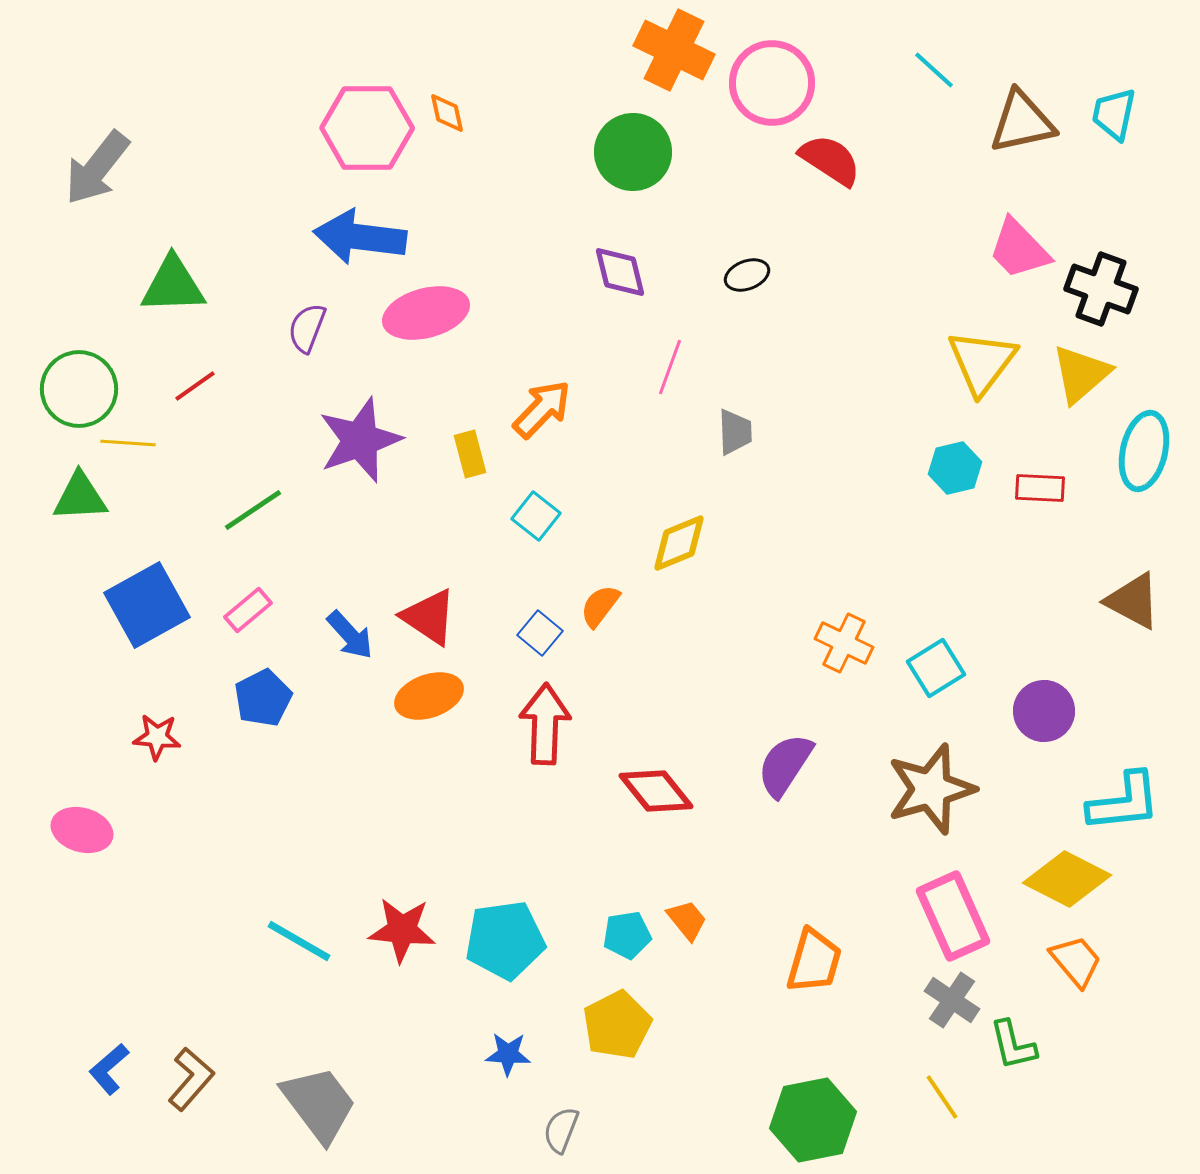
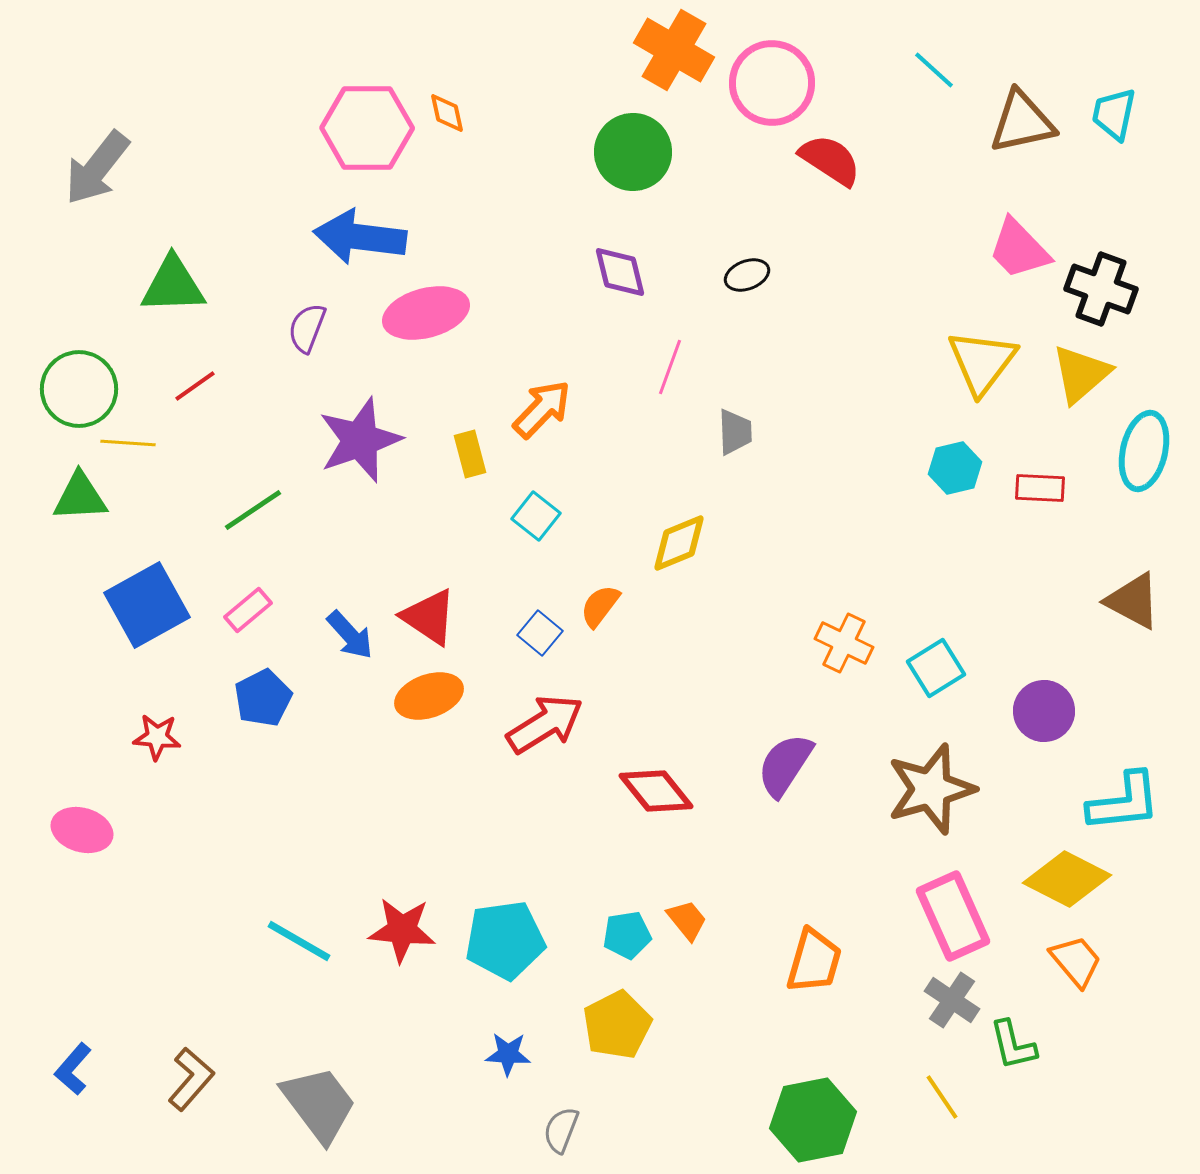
orange cross at (674, 50): rotated 4 degrees clockwise
red arrow at (545, 724): rotated 56 degrees clockwise
blue L-shape at (109, 1069): moved 36 px left; rotated 8 degrees counterclockwise
